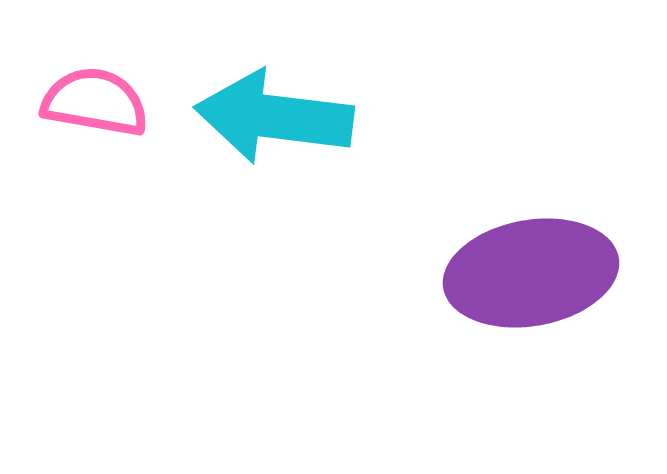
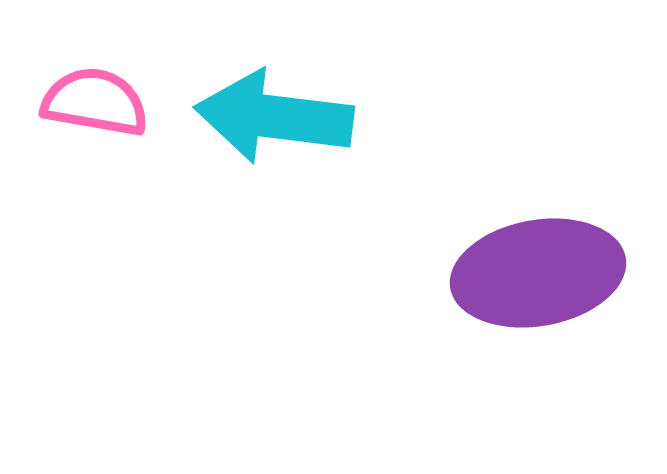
purple ellipse: moved 7 px right
